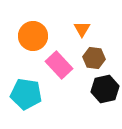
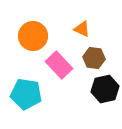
orange triangle: rotated 36 degrees counterclockwise
